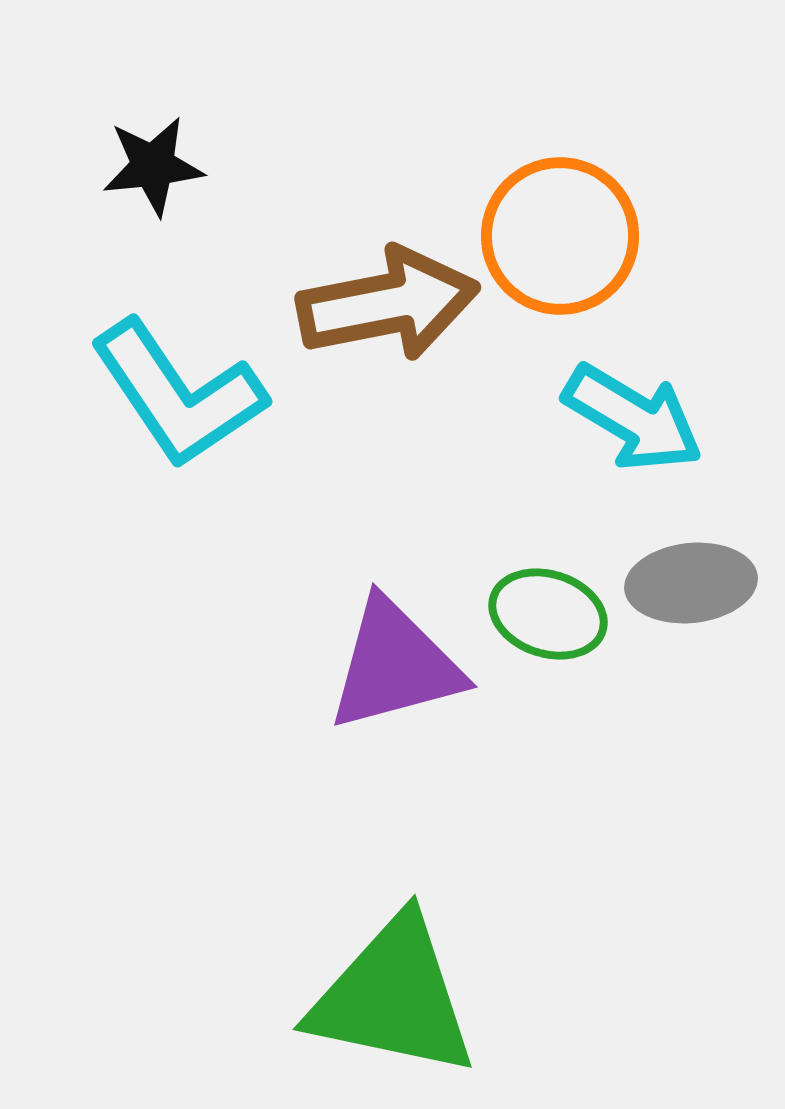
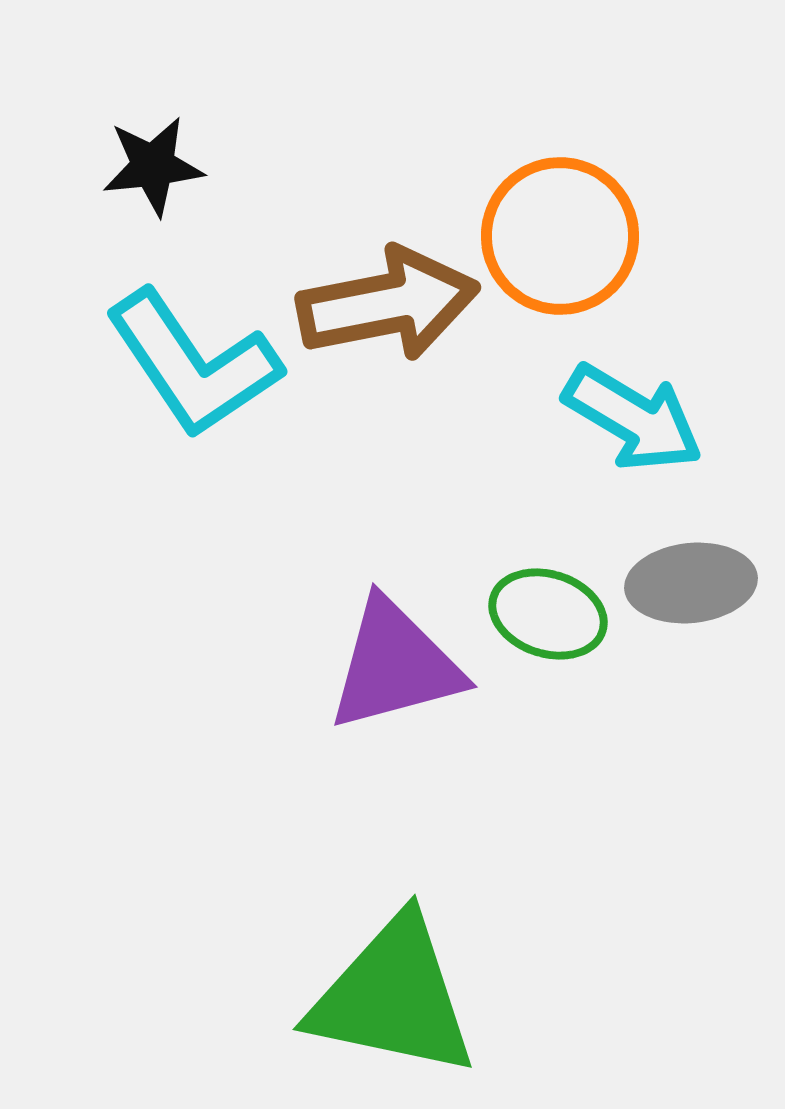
cyan L-shape: moved 15 px right, 30 px up
